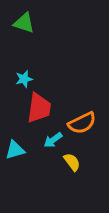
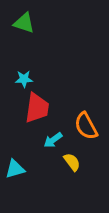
cyan star: rotated 12 degrees clockwise
red trapezoid: moved 2 px left
orange semicircle: moved 4 px right, 3 px down; rotated 88 degrees clockwise
cyan triangle: moved 19 px down
